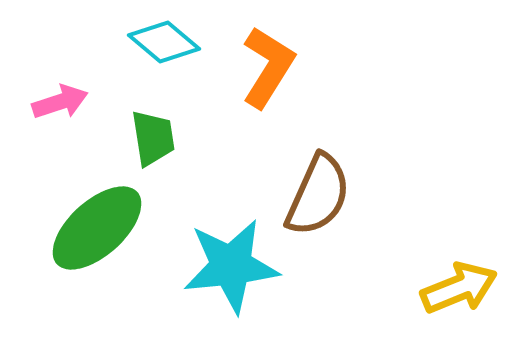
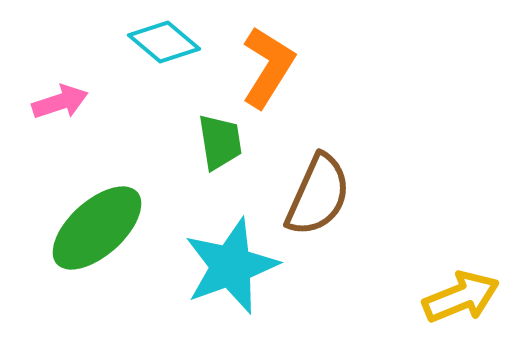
green trapezoid: moved 67 px right, 4 px down
cyan star: rotated 14 degrees counterclockwise
yellow arrow: moved 2 px right, 9 px down
